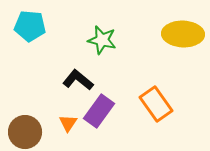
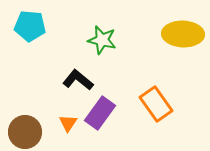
purple rectangle: moved 1 px right, 2 px down
